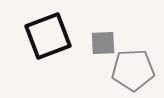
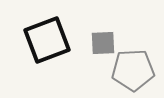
black square: moved 1 px left, 4 px down
